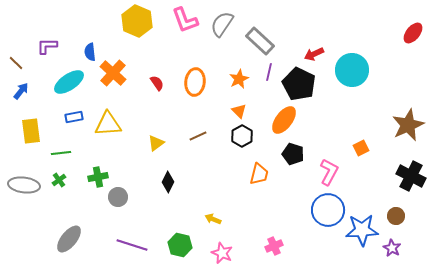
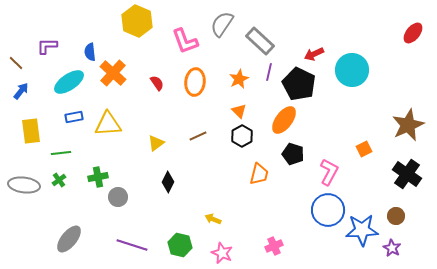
pink L-shape at (185, 20): moved 21 px down
orange square at (361, 148): moved 3 px right, 1 px down
black cross at (411, 176): moved 4 px left, 2 px up; rotated 8 degrees clockwise
